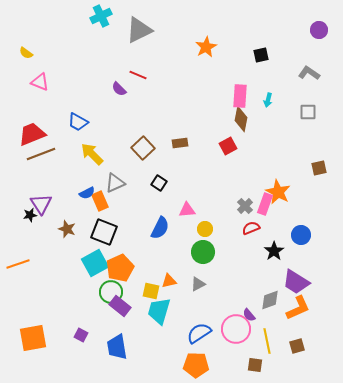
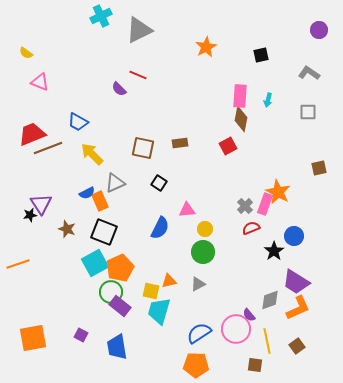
brown square at (143, 148): rotated 35 degrees counterclockwise
brown line at (41, 154): moved 7 px right, 6 px up
blue circle at (301, 235): moved 7 px left, 1 px down
brown square at (297, 346): rotated 21 degrees counterclockwise
